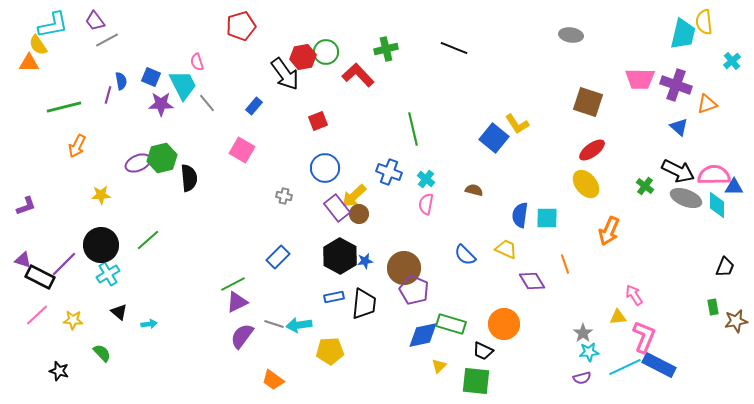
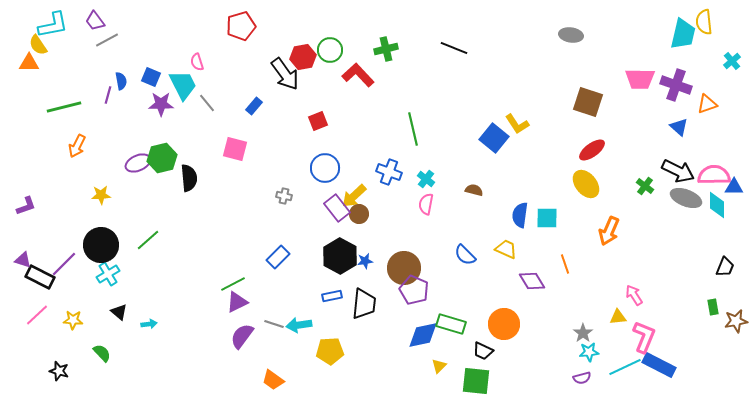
green circle at (326, 52): moved 4 px right, 2 px up
pink square at (242, 150): moved 7 px left, 1 px up; rotated 15 degrees counterclockwise
blue rectangle at (334, 297): moved 2 px left, 1 px up
